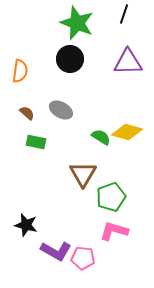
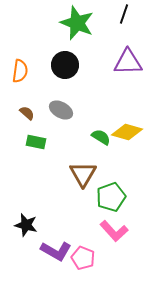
black circle: moved 5 px left, 6 px down
pink L-shape: rotated 148 degrees counterclockwise
pink pentagon: rotated 15 degrees clockwise
